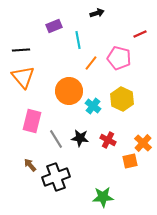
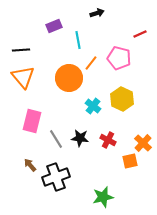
orange circle: moved 13 px up
green star: rotated 10 degrees counterclockwise
